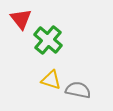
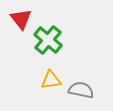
yellow triangle: rotated 25 degrees counterclockwise
gray semicircle: moved 3 px right
